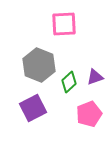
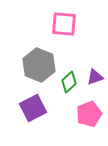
pink square: rotated 8 degrees clockwise
